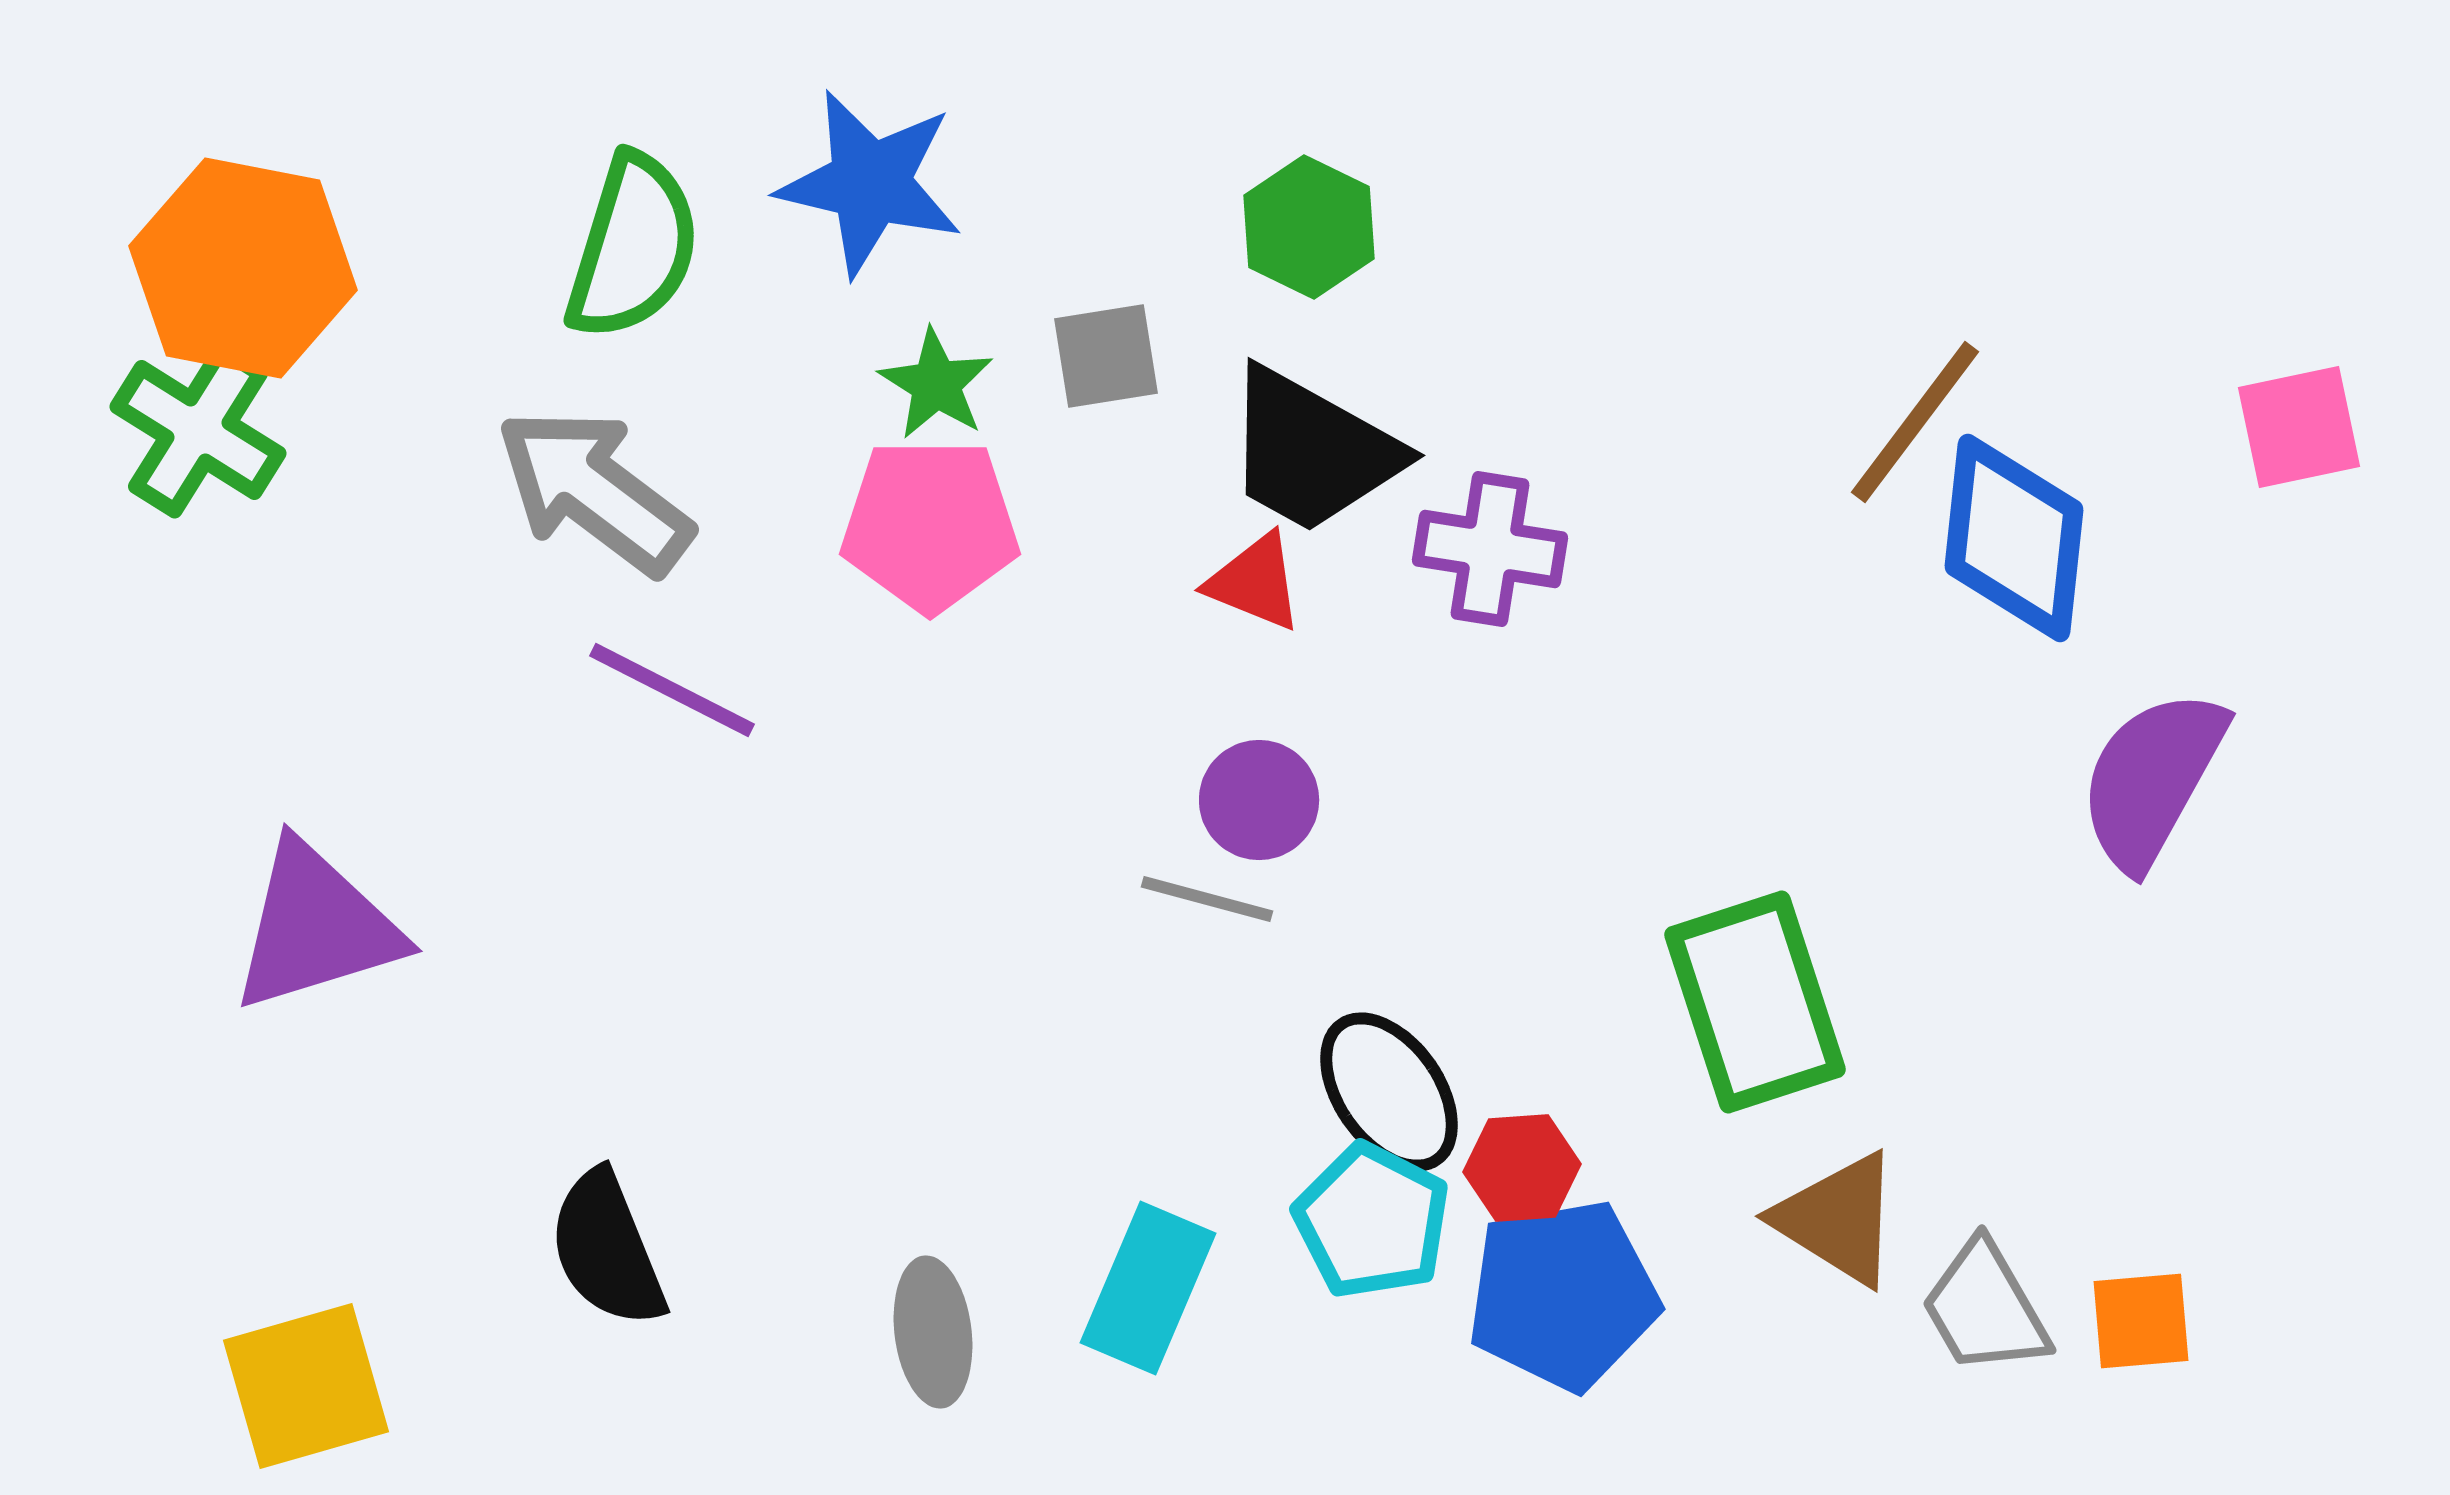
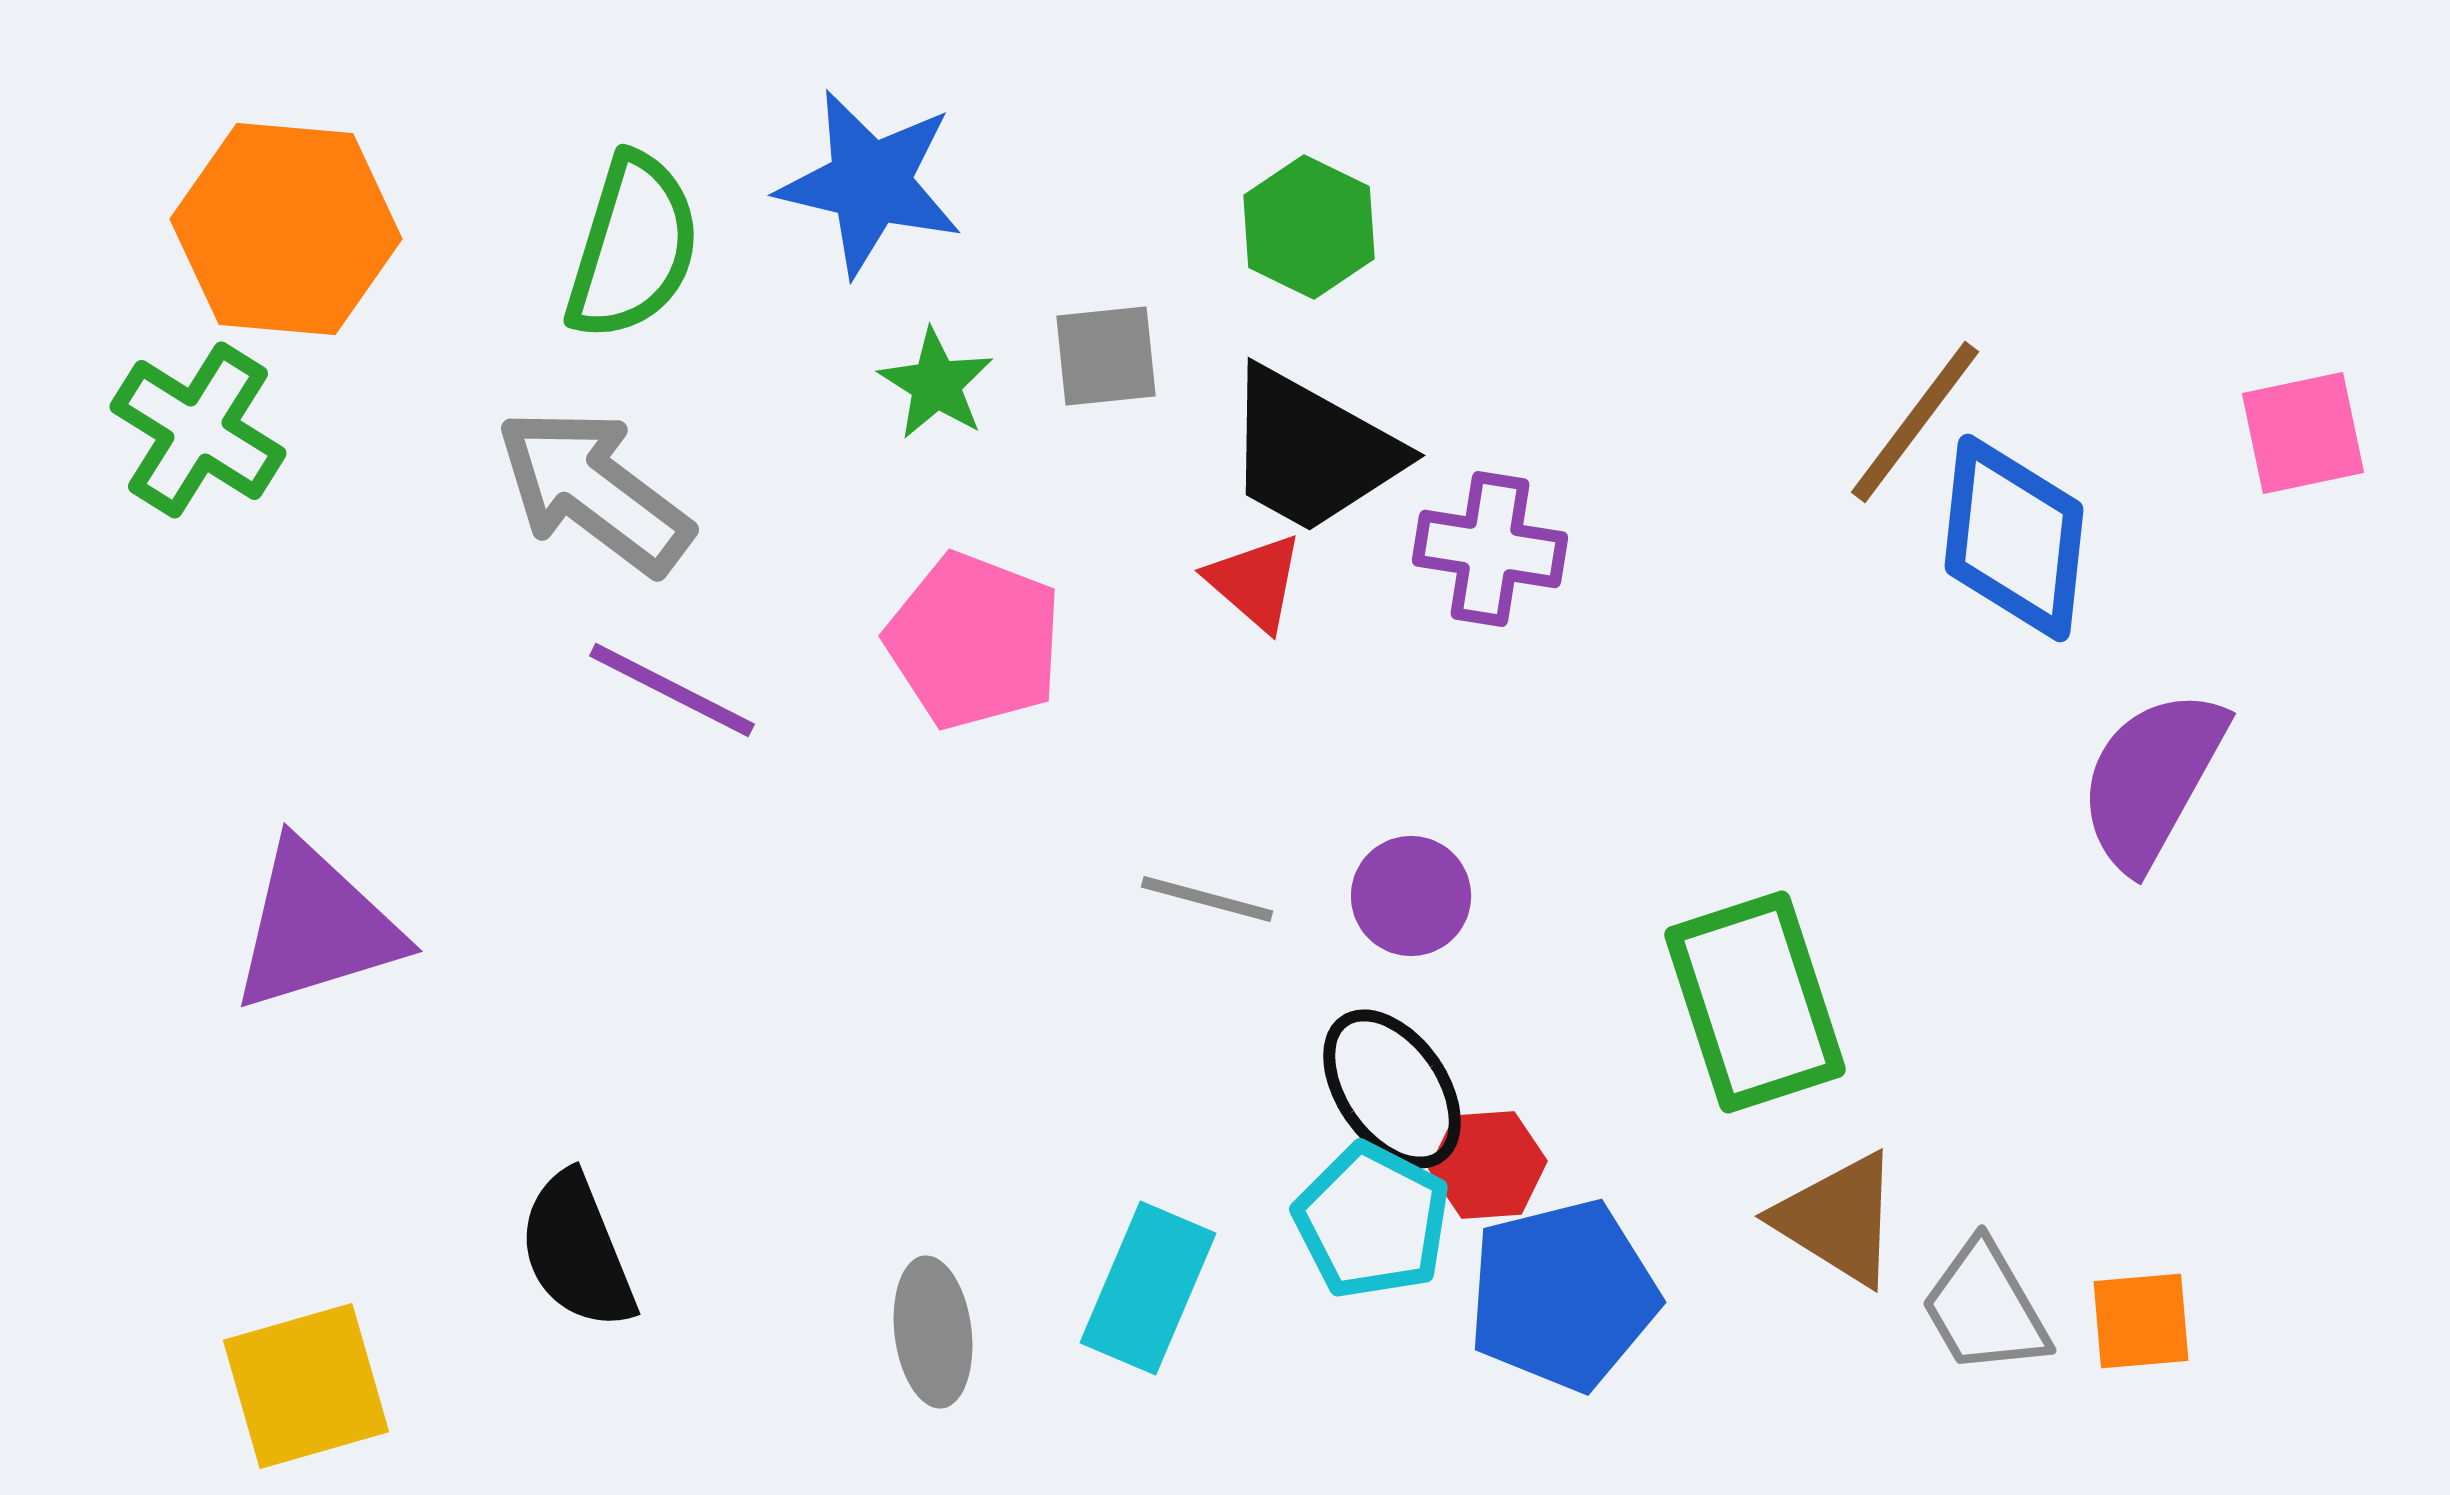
orange hexagon: moved 43 px right, 39 px up; rotated 6 degrees counterclockwise
gray square: rotated 3 degrees clockwise
pink square: moved 4 px right, 6 px down
pink pentagon: moved 44 px right, 116 px down; rotated 21 degrees clockwise
red triangle: rotated 19 degrees clockwise
purple circle: moved 152 px right, 96 px down
black ellipse: moved 3 px right, 3 px up
red hexagon: moved 34 px left, 3 px up
black semicircle: moved 30 px left, 2 px down
blue pentagon: rotated 4 degrees counterclockwise
